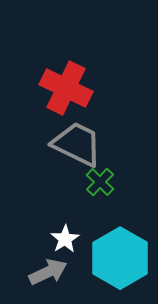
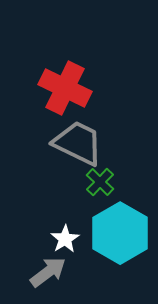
red cross: moved 1 px left
gray trapezoid: moved 1 px right, 1 px up
cyan hexagon: moved 25 px up
gray arrow: rotated 12 degrees counterclockwise
